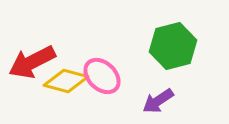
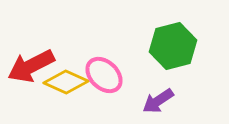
red arrow: moved 1 px left, 4 px down
pink ellipse: moved 2 px right, 1 px up
yellow diamond: moved 1 px down; rotated 9 degrees clockwise
